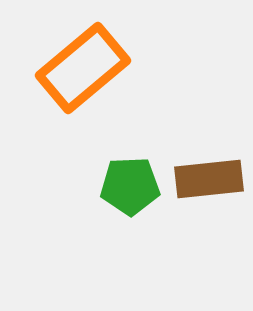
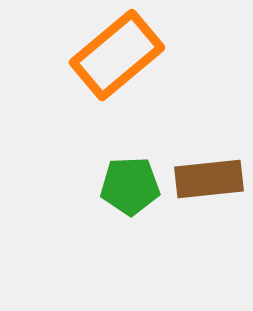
orange rectangle: moved 34 px right, 13 px up
